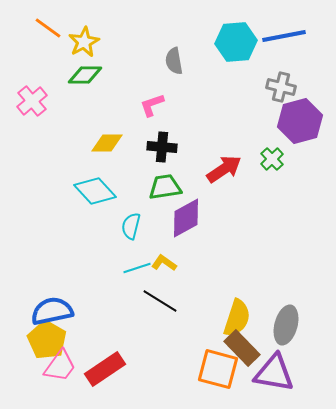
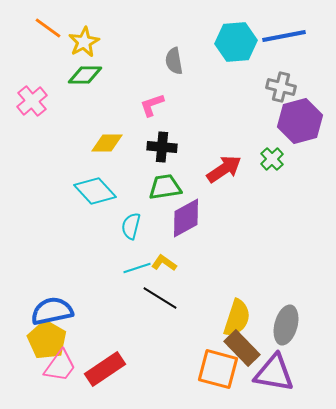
black line: moved 3 px up
